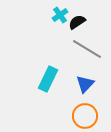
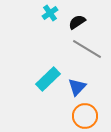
cyan cross: moved 10 px left, 2 px up
cyan rectangle: rotated 20 degrees clockwise
blue triangle: moved 8 px left, 3 px down
